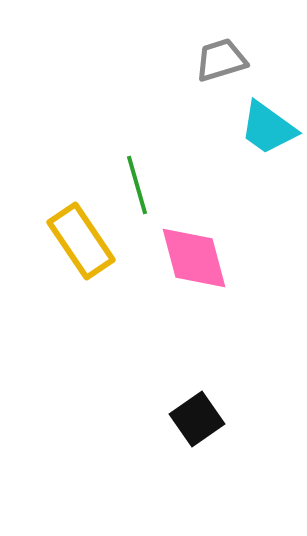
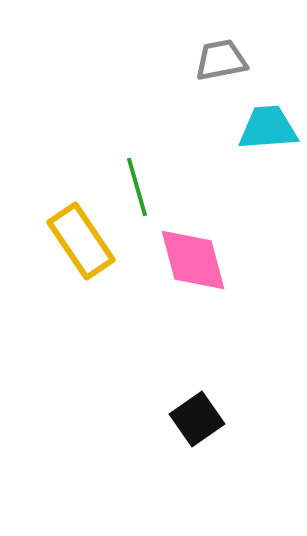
gray trapezoid: rotated 6 degrees clockwise
cyan trapezoid: rotated 140 degrees clockwise
green line: moved 2 px down
pink diamond: moved 1 px left, 2 px down
